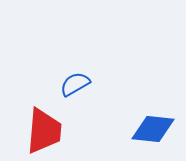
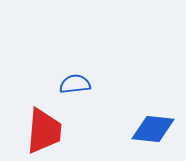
blue semicircle: rotated 24 degrees clockwise
